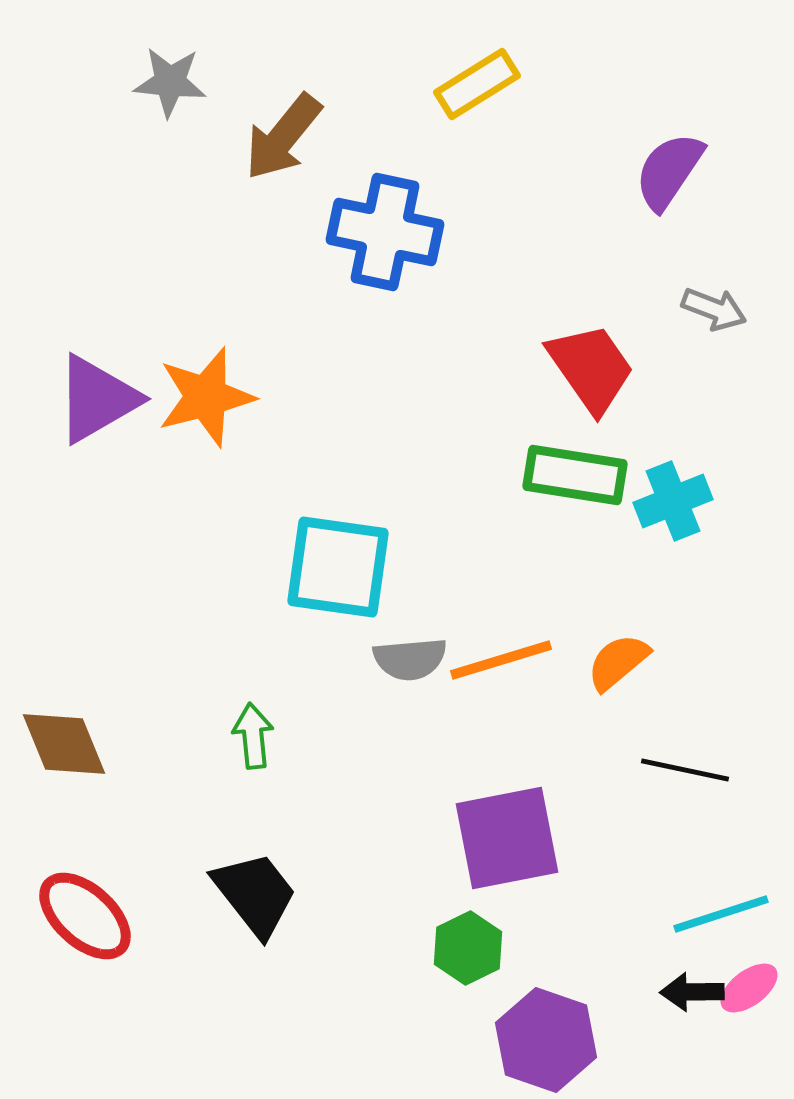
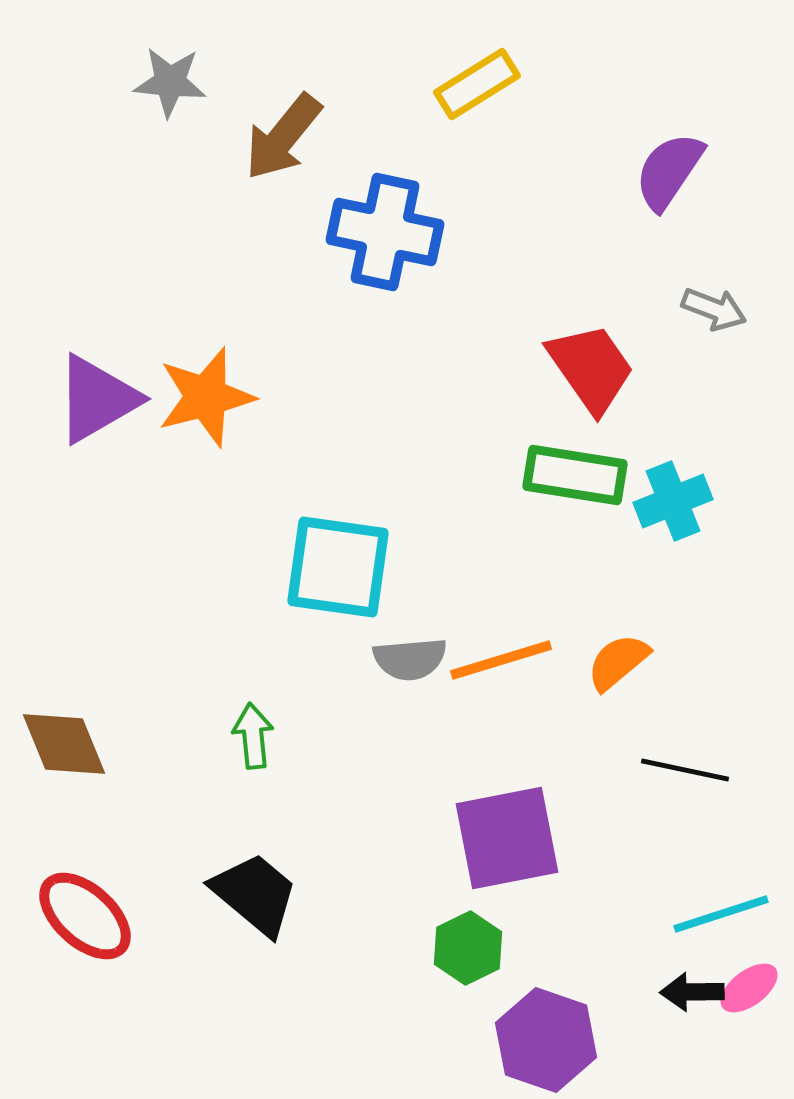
black trapezoid: rotated 12 degrees counterclockwise
